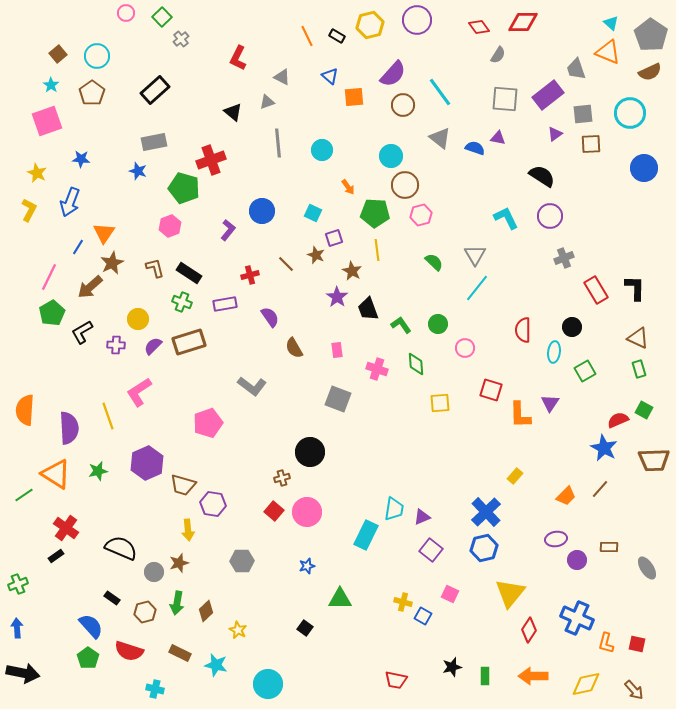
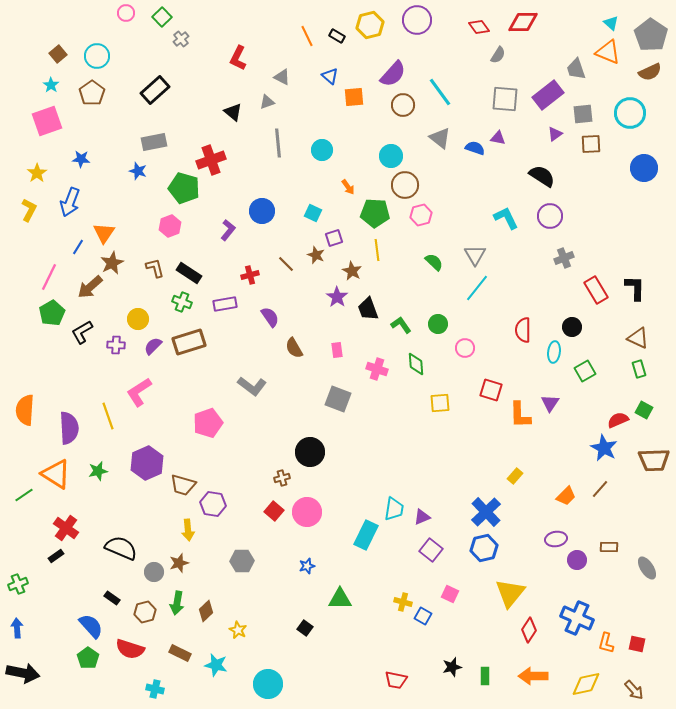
yellow star at (37, 173): rotated 12 degrees clockwise
red semicircle at (129, 651): moved 1 px right, 2 px up
